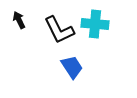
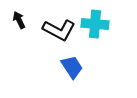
black L-shape: rotated 36 degrees counterclockwise
